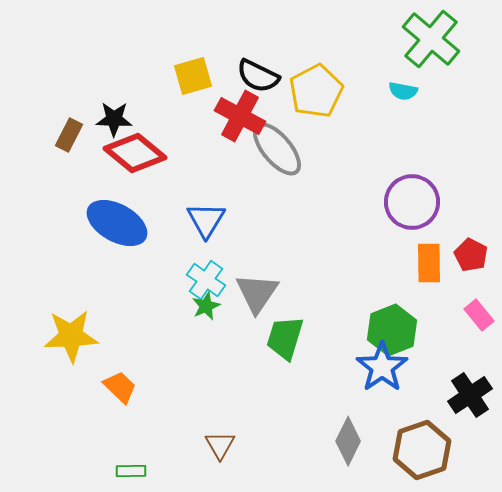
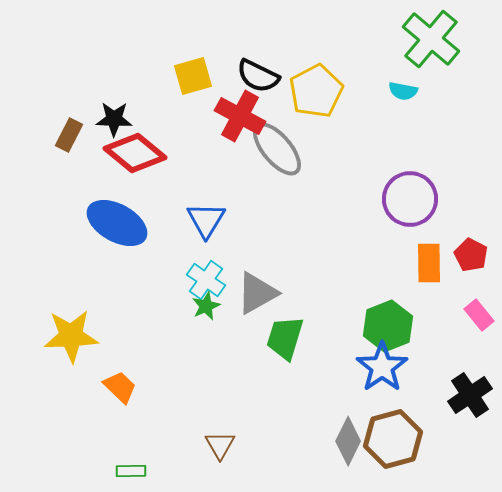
purple circle: moved 2 px left, 3 px up
gray triangle: rotated 27 degrees clockwise
green hexagon: moved 4 px left, 4 px up
brown hexagon: moved 29 px left, 11 px up; rotated 4 degrees clockwise
